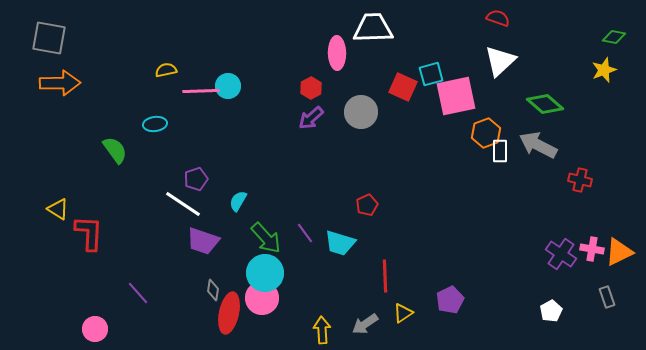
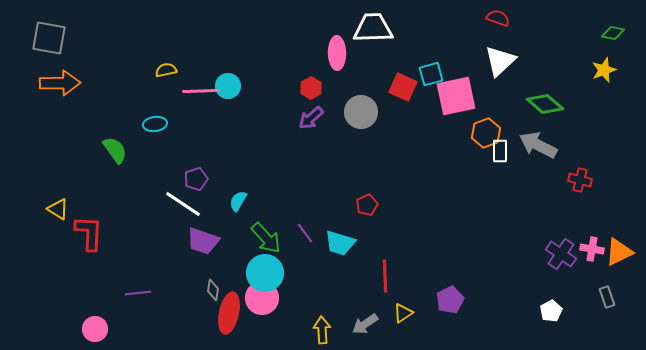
green diamond at (614, 37): moved 1 px left, 4 px up
purple line at (138, 293): rotated 55 degrees counterclockwise
